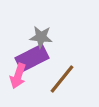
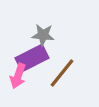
gray star: moved 2 px right, 2 px up
brown line: moved 6 px up
